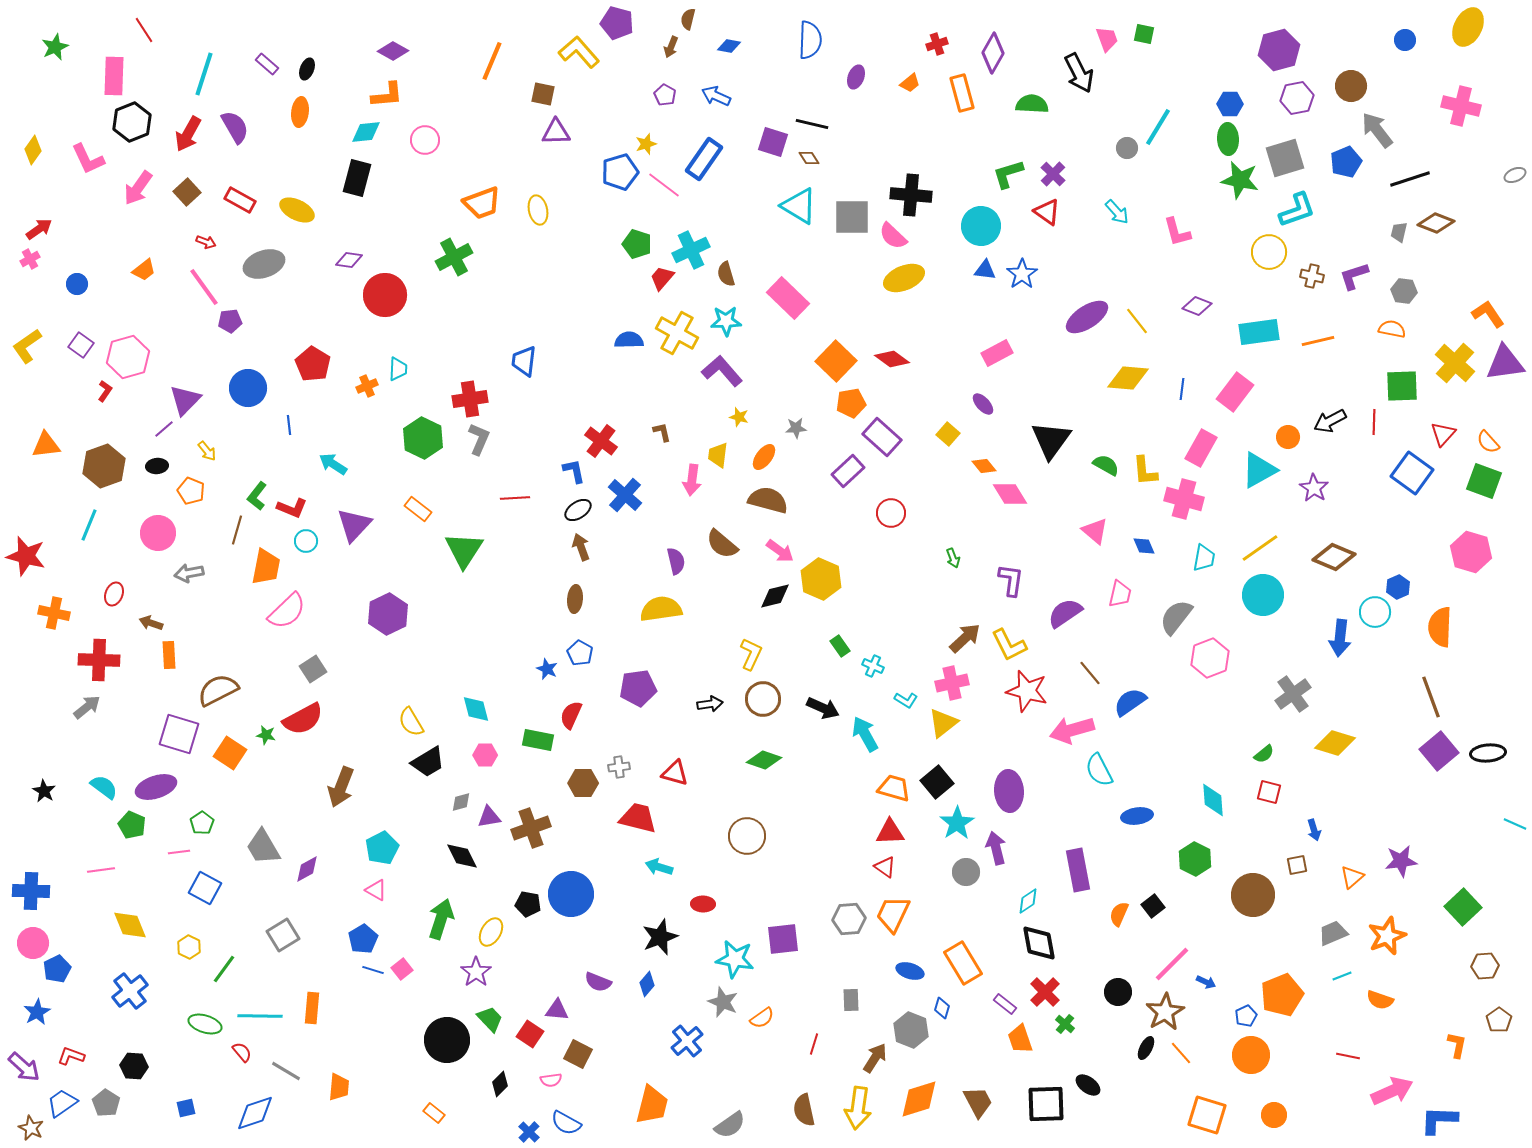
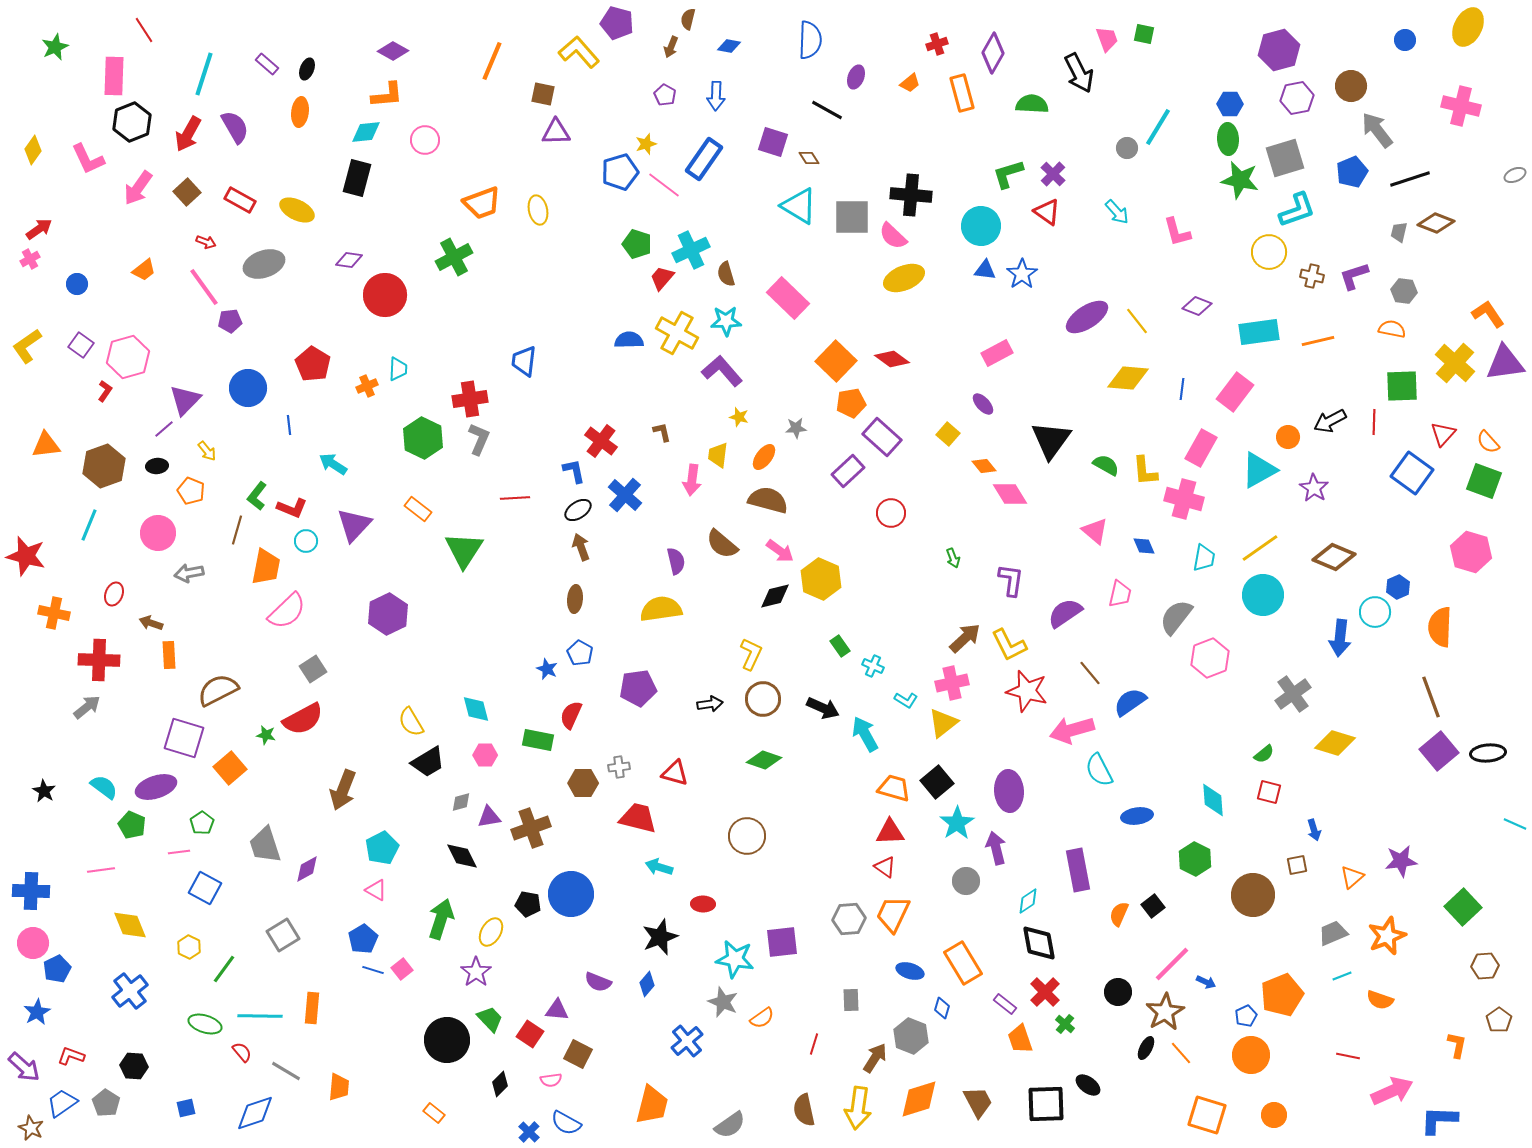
blue arrow at (716, 96): rotated 112 degrees counterclockwise
black line at (812, 124): moved 15 px right, 14 px up; rotated 16 degrees clockwise
blue pentagon at (1346, 162): moved 6 px right, 10 px down
purple square at (179, 734): moved 5 px right, 4 px down
orange square at (230, 753): moved 15 px down; rotated 16 degrees clockwise
brown arrow at (341, 787): moved 2 px right, 3 px down
gray trapezoid at (263, 847): moved 2 px right, 2 px up; rotated 12 degrees clockwise
gray circle at (966, 872): moved 9 px down
purple square at (783, 939): moved 1 px left, 3 px down
gray hexagon at (911, 1030): moved 6 px down
